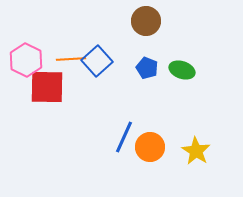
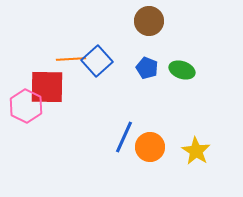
brown circle: moved 3 px right
pink hexagon: moved 46 px down
